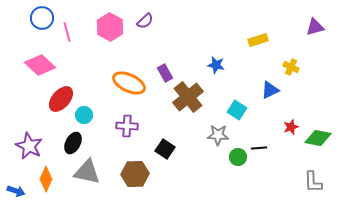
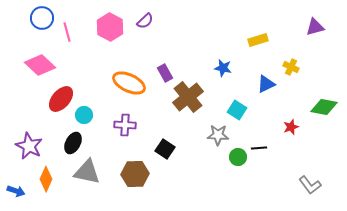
blue star: moved 7 px right, 3 px down
blue triangle: moved 4 px left, 6 px up
purple cross: moved 2 px left, 1 px up
green diamond: moved 6 px right, 31 px up
gray L-shape: moved 3 px left, 3 px down; rotated 35 degrees counterclockwise
